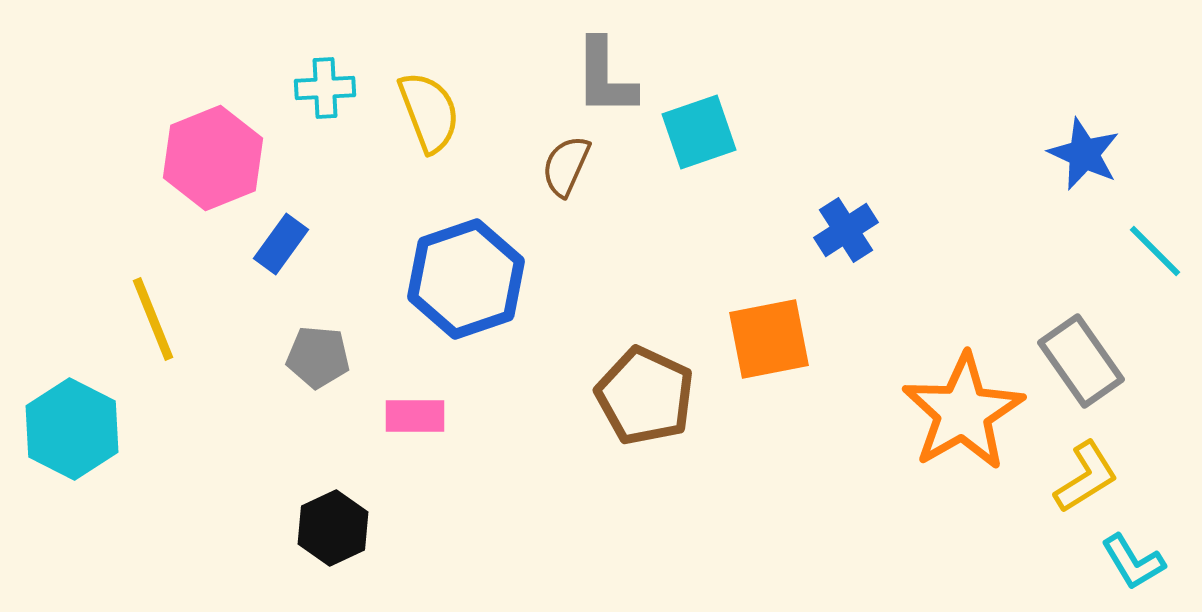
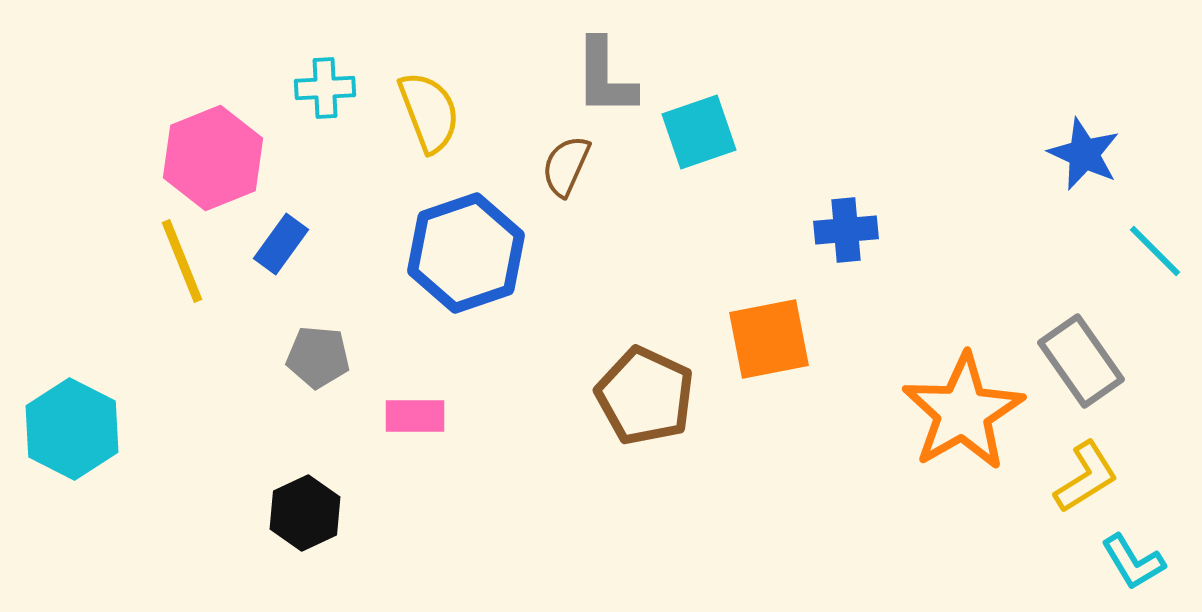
blue cross: rotated 28 degrees clockwise
blue hexagon: moved 26 px up
yellow line: moved 29 px right, 58 px up
black hexagon: moved 28 px left, 15 px up
